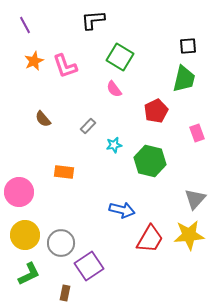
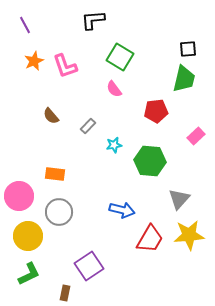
black square: moved 3 px down
red pentagon: rotated 20 degrees clockwise
brown semicircle: moved 8 px right, 3 px up
pink rectangle: moved 1 px left, 3 px down; rotated 66 degrees clockwise
green hexagon: rotated 8 degrees counterclockwise
orange rectangle: moved 9 px left, 2 px down
pink circle: moved 4 px down
gray triangle: moved 16 px left
yellow circle: moved 3 px right, 1 px down
gray circle: moved 2 px left, 31 px up
